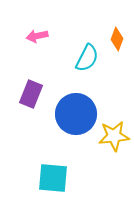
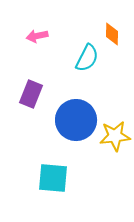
orange diamond: moved 5 px left, 5 px up; rotated 20 degrees counterclockwise
blue circle: moved 6 px down
yellow star: moved 1 px right
